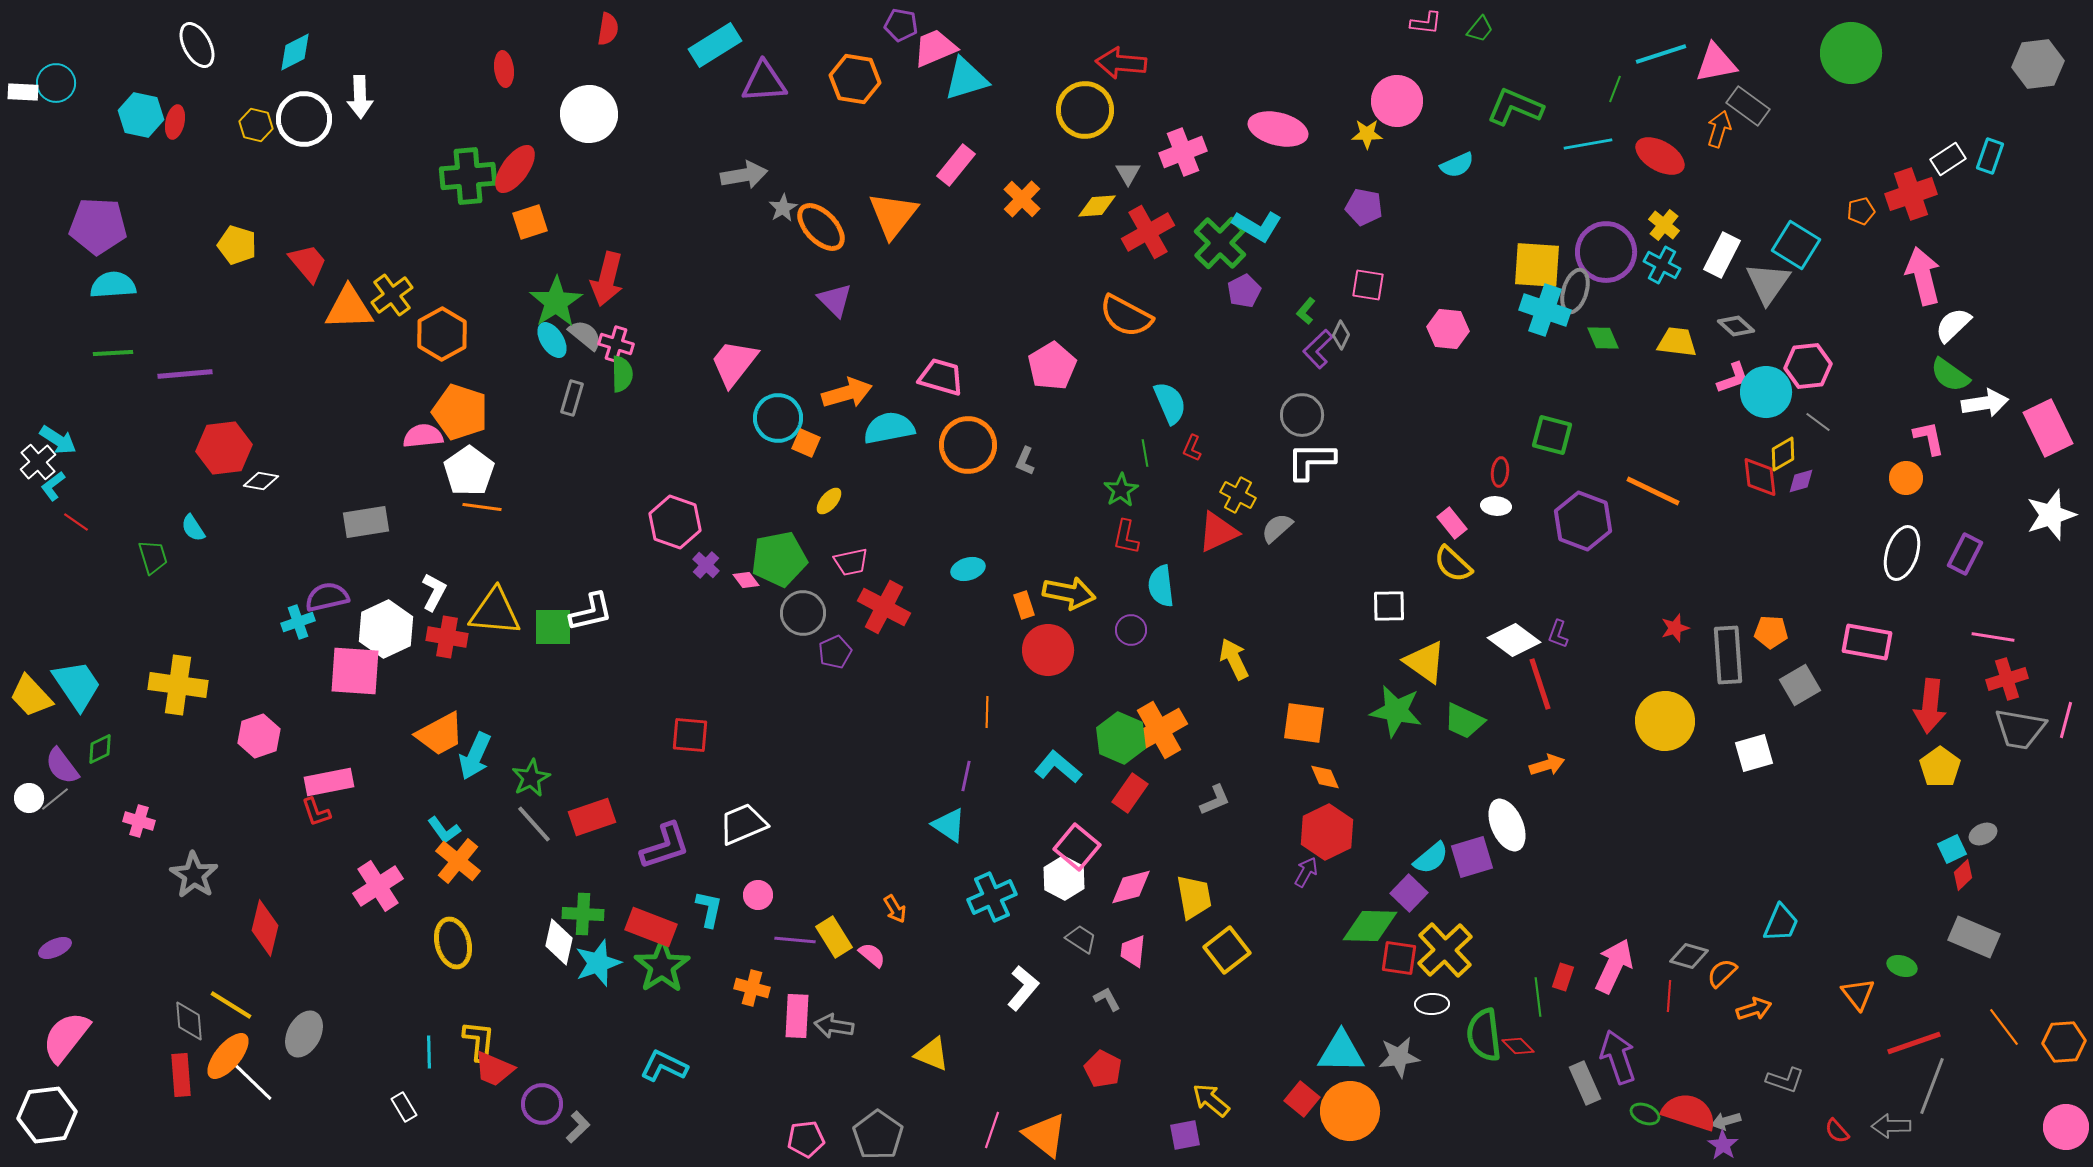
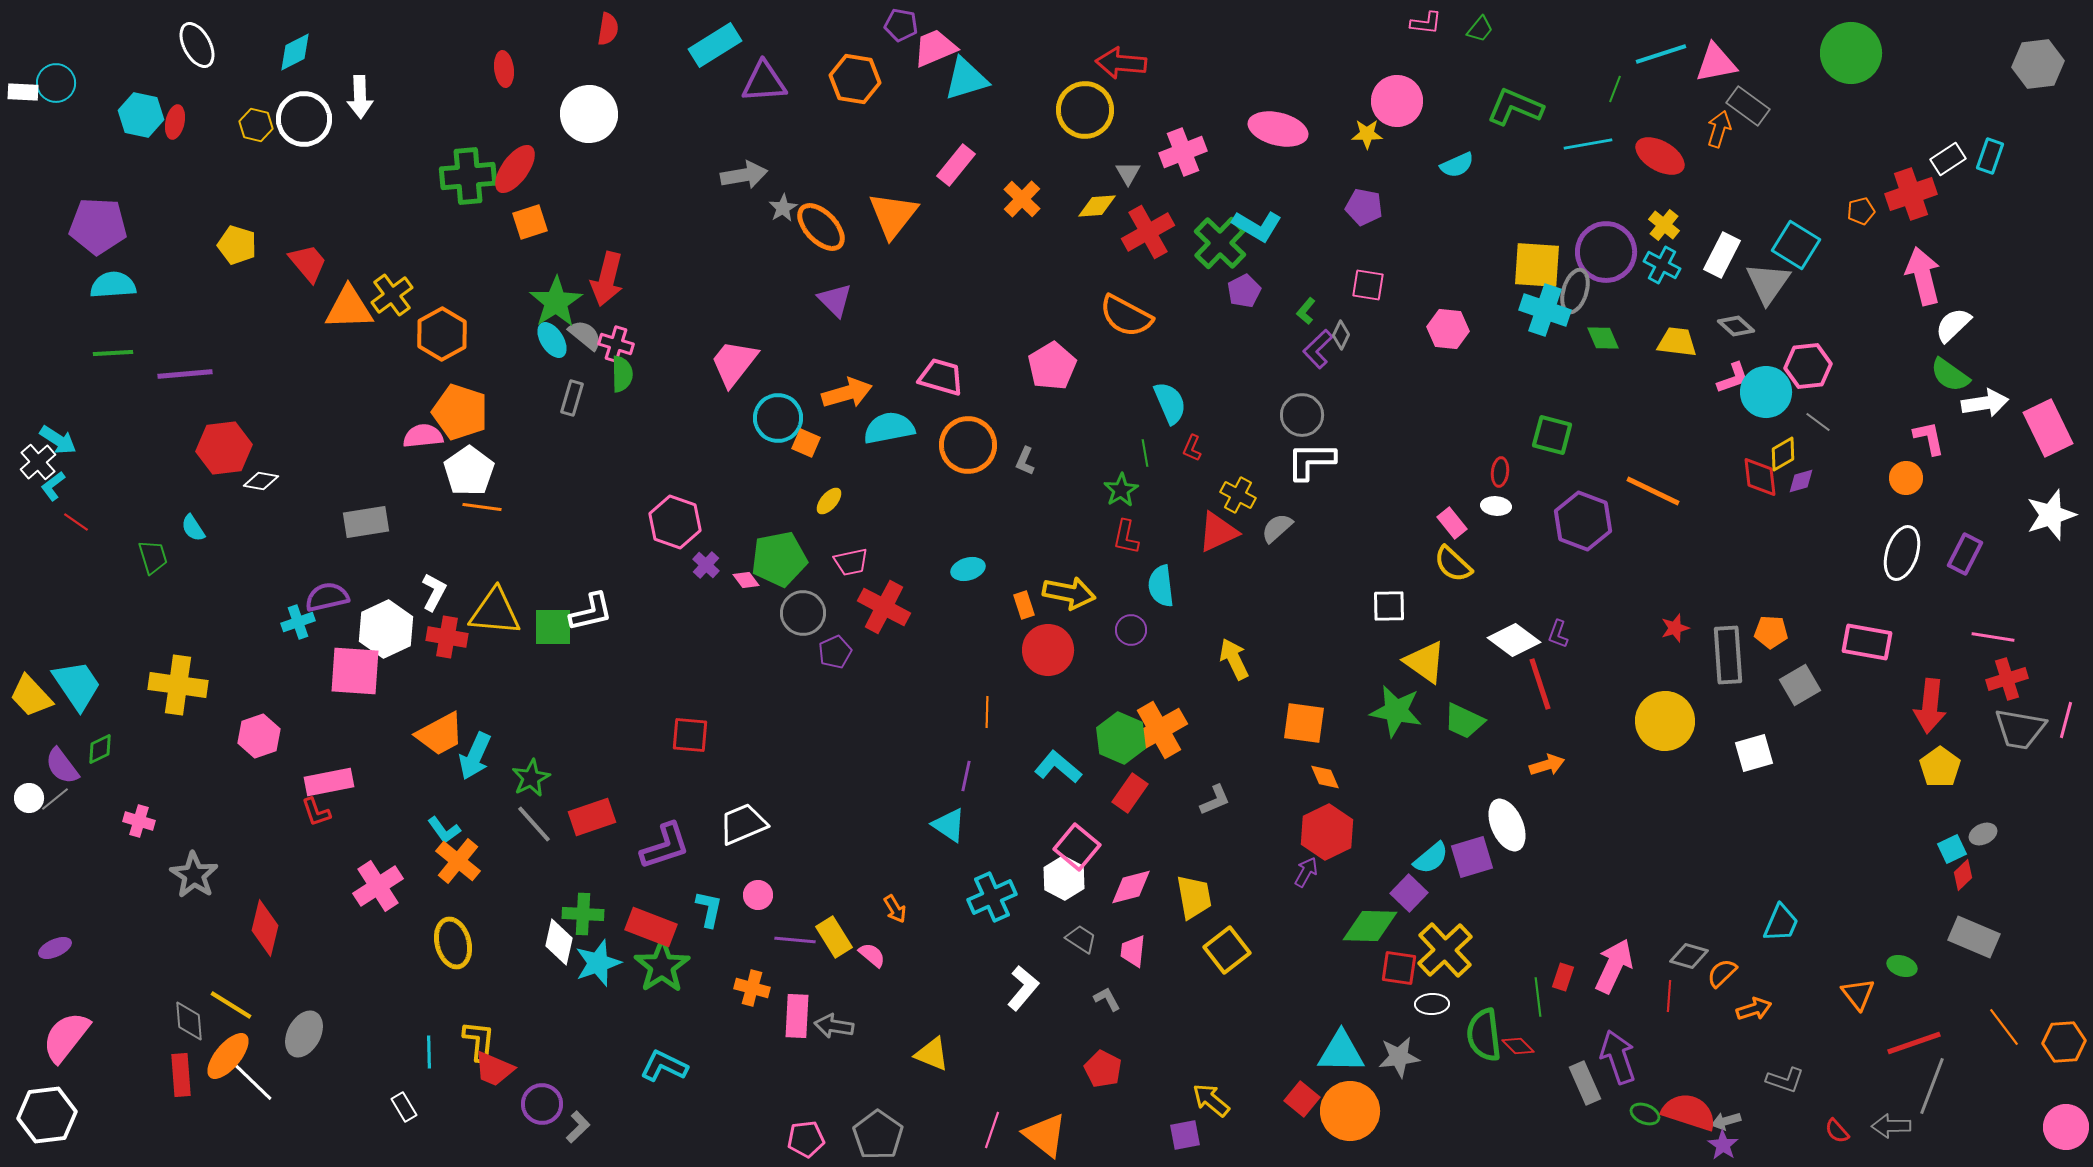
red square at (1399, 958): moved 10 px down
